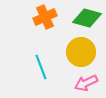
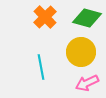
orange cross: rotated 20 degrees counterclockwise
cyan line: rotated 10 degrees clockwise
pink arrow: moved 1 px right
